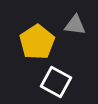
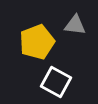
yellow pentagon: rotated 12 degrees clockwise
